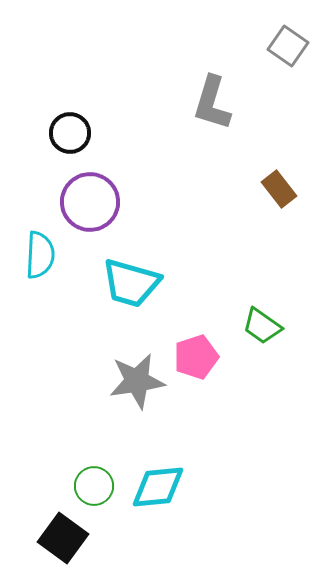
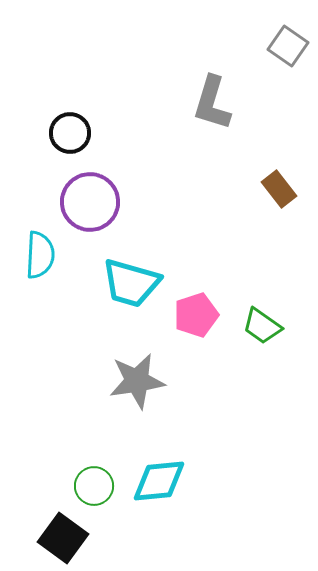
pink pentagon: moved 42 px up
cyan diamond: moved 1 px right, 6 px up
